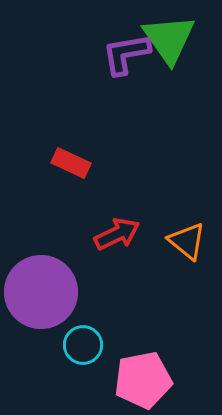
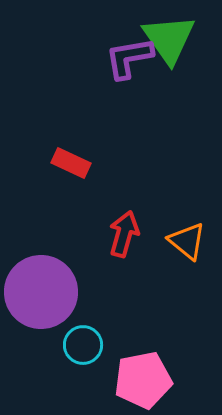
purple L-shape: moved 3 px right, 4 px down
red arrow: moved 7 px right; rotated 48 degrees counterclockwise
